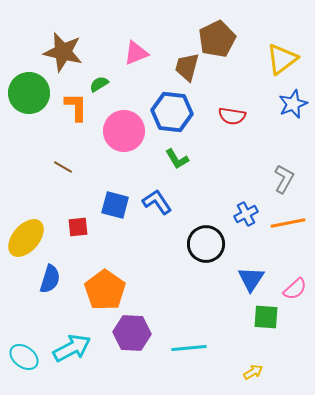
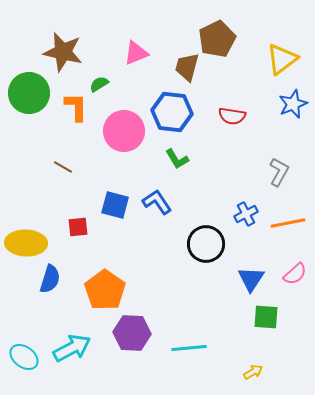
gray L-shape: moved 5 px left, 7 px up
yellow ellipse: moved 5 px down; rotated 51 degrees clockwise
pink semicircle: moved 15 px up
